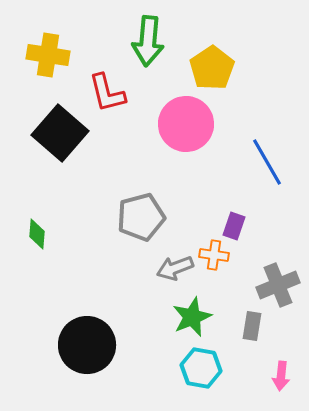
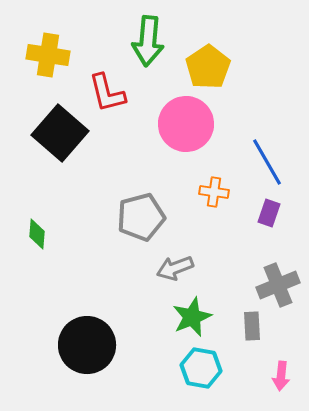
yellow pentagon: moved 4 px left, 1 px up
purple rectangle: moved 35 px right, 13 px up
orange cross: moved 63 px up
gray rectangle: rotated 12 degrees counterclockwise
